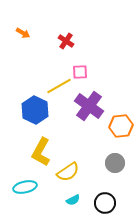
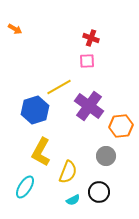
orange arrow: moved 8 px left, 4 px up
red cross: moved 25 px right, 3 px up; rotated 14 degrees counterclockwise
pink square: moved 7 px right, 11 px up
yellow line: moved 1 px down
blue hexagon: rotated 16 degrees clockwise
gray circle: moved 9 px left, 7 px up
yellow semicircle: rotated 35 degrees counterclockwise
cyan ellipse: rotated 45 degrees counterclockwise
black circle: moved 6 px left, 11 px up
